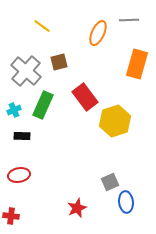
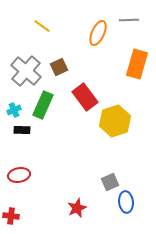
brown square: moved 5 px down; rotated 12 degrees counterclockwise
black rectangle: moved 6 px up
